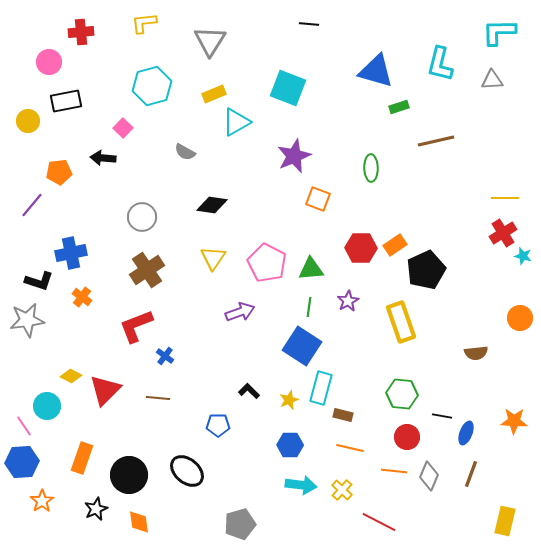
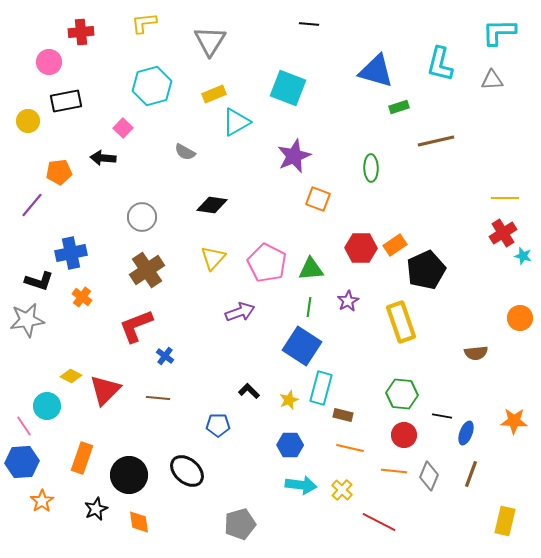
yellow triangle at (213, 258): rotated 8 degrees clockwise
red circle at (407, 437): moved 3 px left, 2 px up
